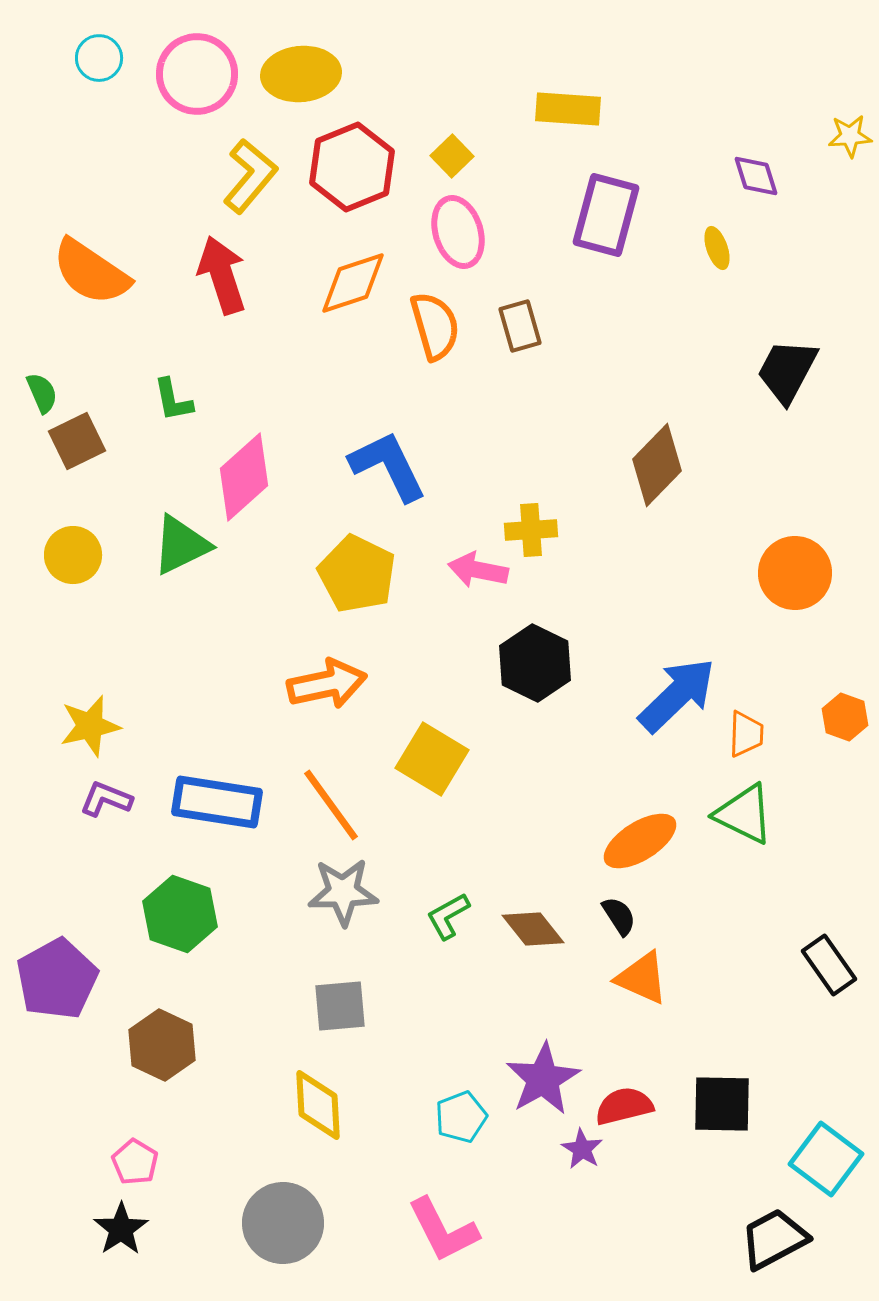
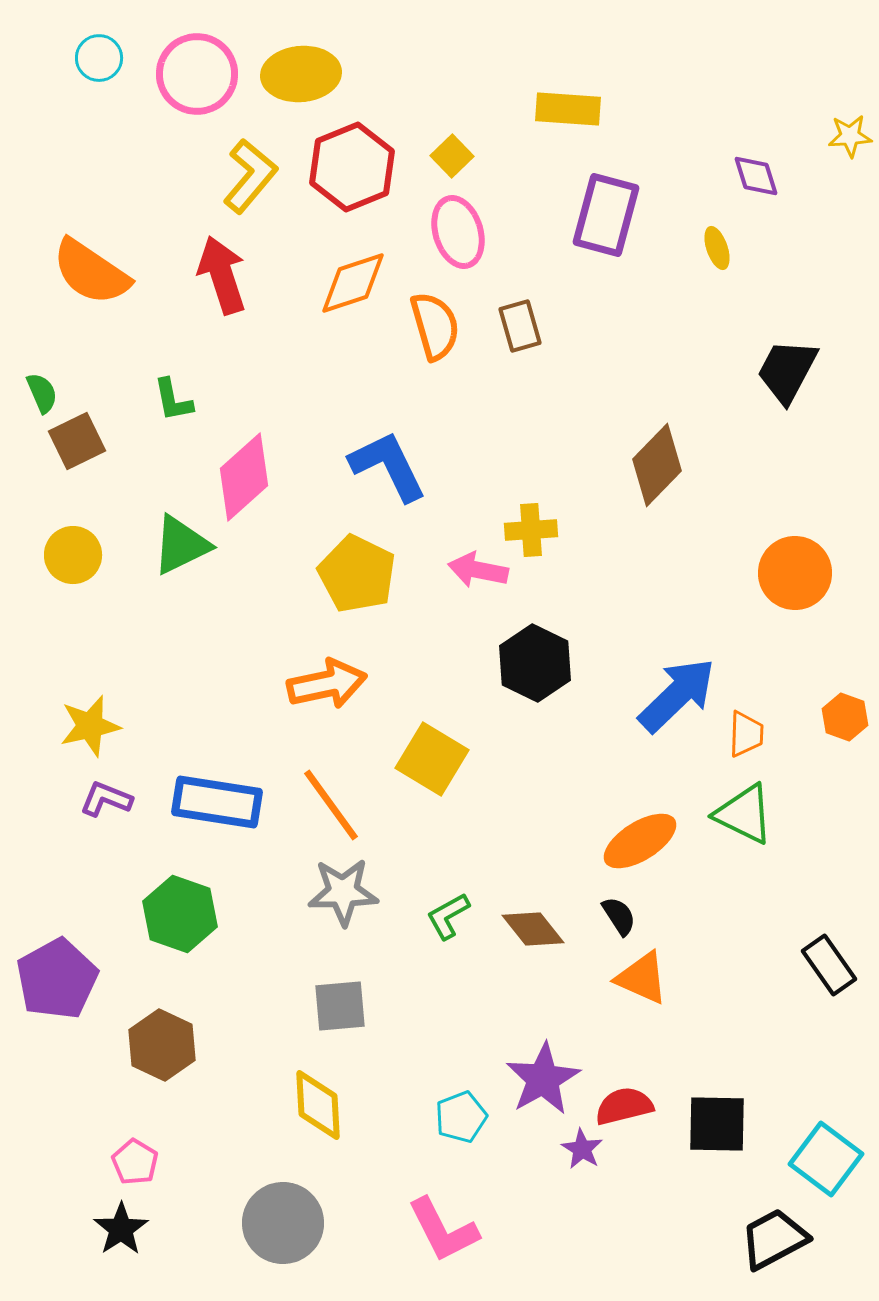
black square at (722, 1104): moved 5 px left, 20 px down
